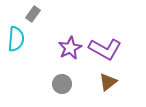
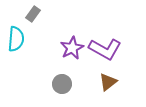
purple star: moved 2 px right
